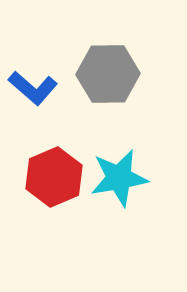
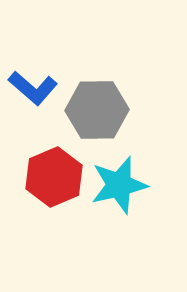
gray hexagon: moved 11 px left, 36 px down
cyan star: moved 7 px down; rotated 4 degrees counterclockwise
